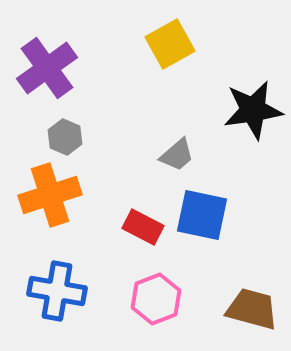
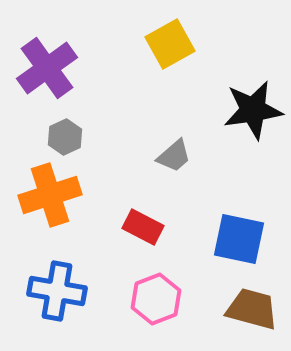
gray hexagon: rotated 12 degrees clockwise
gray trapezoid: moved 3 px left, 1 px down
blue square: moved 37 px right, 24 px down
